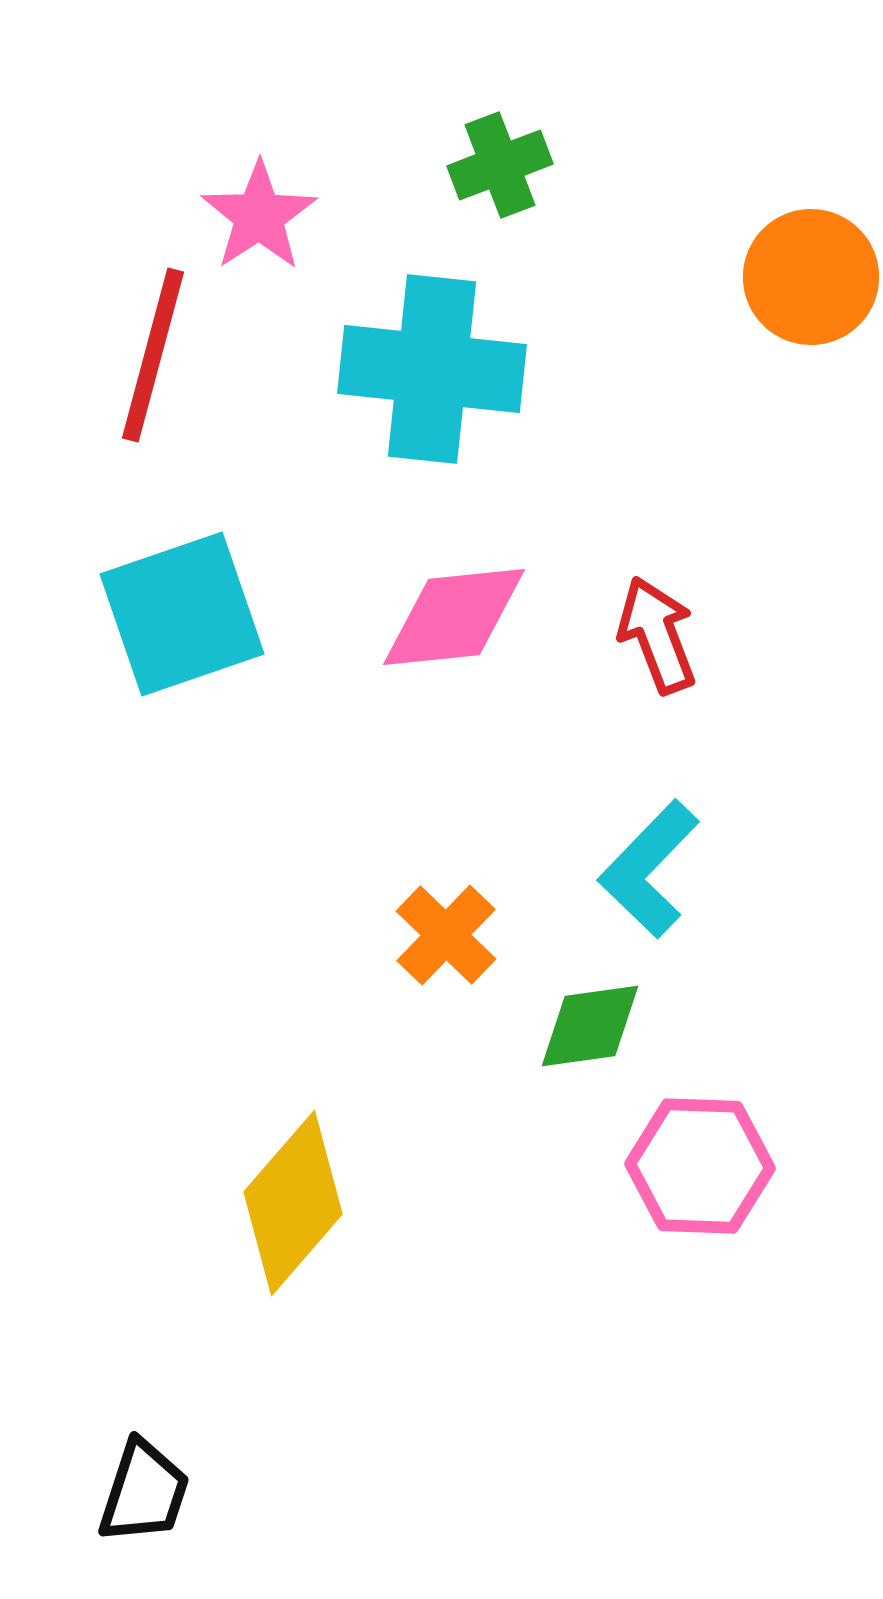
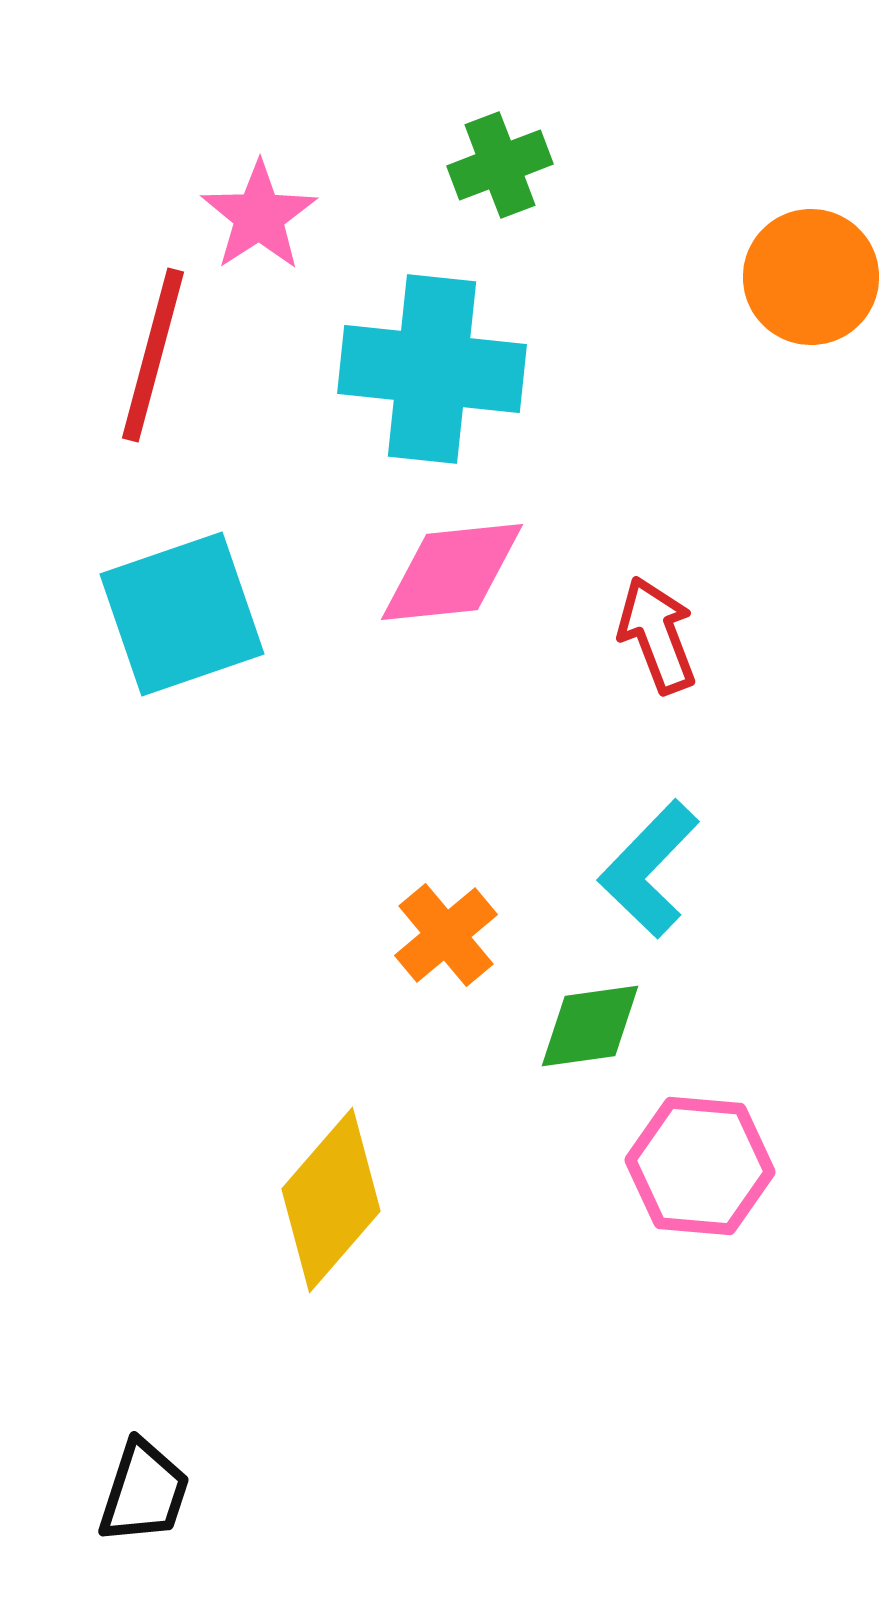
pink diamond: moved 2 px left, 45 px up
orange cross: rotated 6 degrees clockwise
pink hexagon: rotated 3 degrees clockwise
yellow diamond: moved 38 px right, 3 px up
